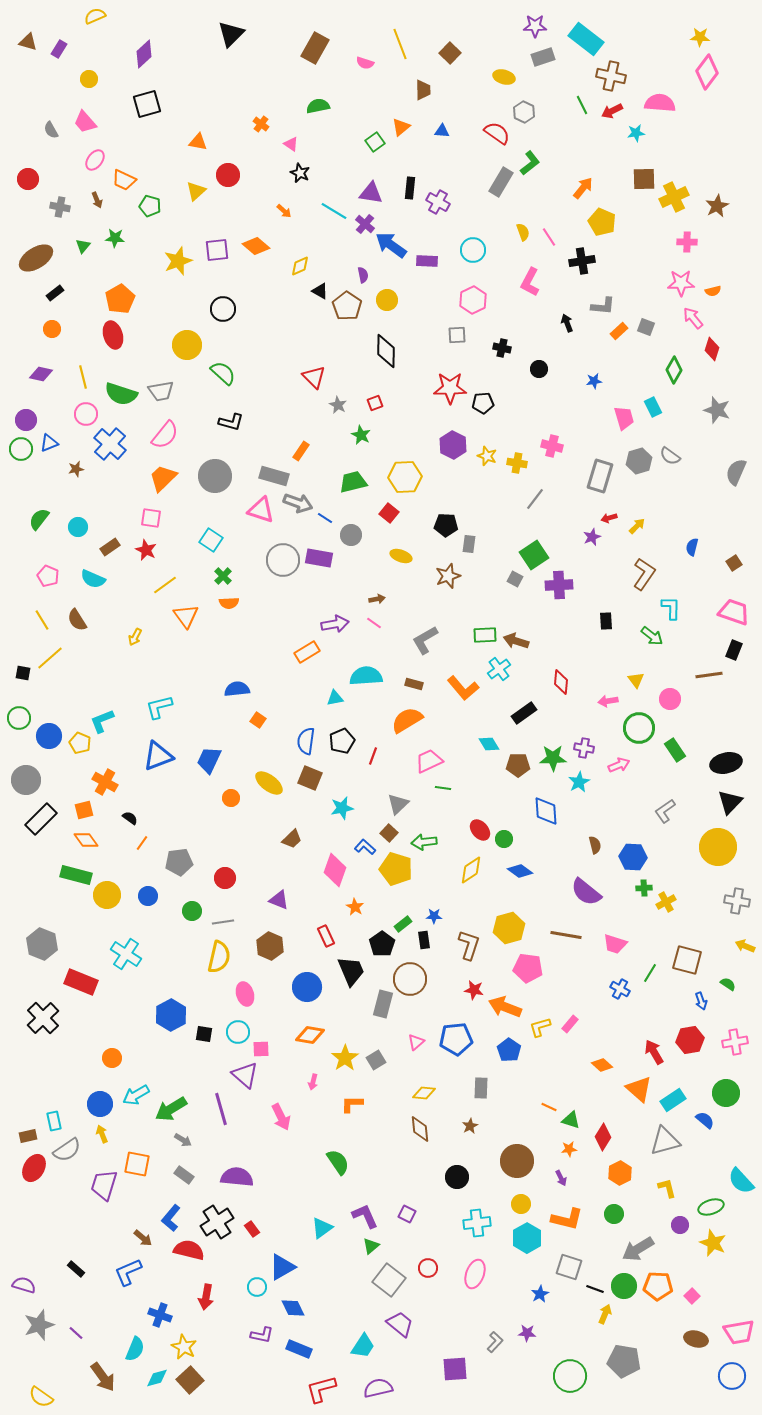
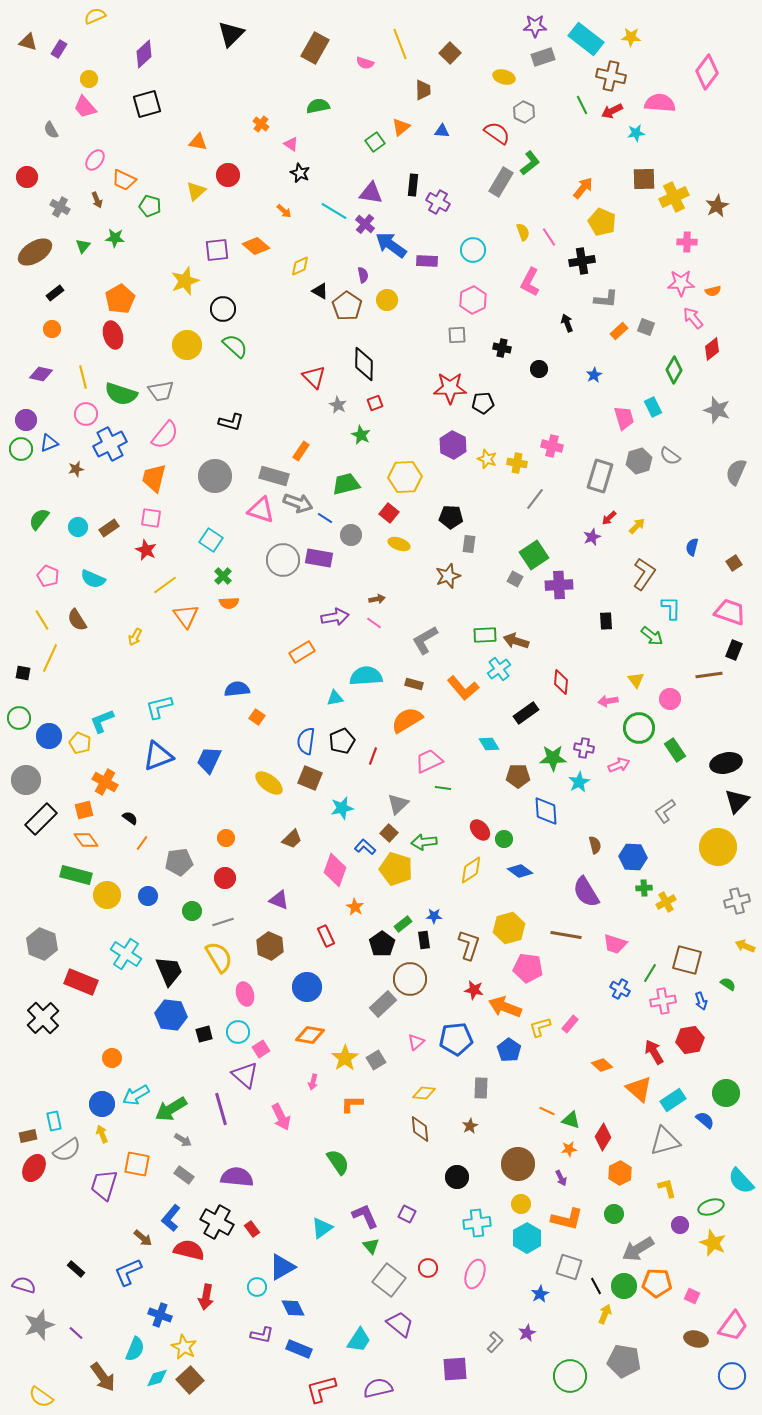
yellow star at (700, 37): moved 69 px left
pink trapezoid at (85, 122): moved 15 px up
red circle at (28, 179): moved 1 px left, 2 px up
black rectangle at (410, 188): moved 3 px right, 3 px up
gray cross at (60, 207): rotated 18 degrees clockwise
brown ellipse at (36, 258): moved 1 px left, 6 px up
yellow star at (178, 261): moved 7 px right, 20 px down
gray L-shape at (603, 306): moved 3 px right, 7 px up
red diamond at (712, 349): rotated 35 degrees clockwise
black diamond at (386, 351): moved 22 px left, 13 px down
green semicircle at (223, 373): moved 12 px right, 27 px up
blue star at (594, 381): moved 6 px up; rotated 21 degrees counterclockwise
blue cross at (110, 444): rotated 20 degrees clockwise
yellow star at (487, 456): moved 3 px down
orange trapezoid at (163, 478): moved 9 px left; rotated 32 degrees counterclockwise
green trapezoid at (353, 482): moved 7 px left, 2 px down
red arrow at (609, 518): rotated 28 degrees counterclockwise
black pentagon at (446, 525): moved 5 px right, 8 px up
brown rectangle at (110, 547): moved 1 px left, 19 px up
yellow ellipse at (401, 556): moved 2 px left, 12 px up
pink trapezoid at (734, 612): moved 4 px left
purple arrow at (335, 624): moved 7 px up
orange rectangle at (307, 652): moved 5 px left
yellow line at (50, 658): rotated 24 degrees counterclockwise
black rectangle at (524, 713): moved 2 px right
orange square at (258, 720): moved 1 px left, 3 px up
brown pentagon at (518, 765): moved 11 px down
orange circle at (231, 798): moved 5 px left, 40 px down
black triangle at (730, 802): moved 7 px right, 1 px up
purple semicircle at (586, 892): rotated 20 degrees clockwise
gray cross at (737, 901): rotated 25 degrees counterclockwise
gray line at (223, 922): rotated 10 degrees counterclockwise
yellow semicircle at (219, 957): rotated 44 degrees counterclockwise
black trapezoid at (351, 971): moved 182 px left
gray rectangle at (383, 1004): rotated 32 degrees clockwise
blue hexagon at (171, 1015): rotated 24 degrees counterclockwise
black square at (204, 1034): rotated 24 degrees counterclockwise
pink cross at (735, 1042): moved 72 px left, 41 px up
pink square at (261, 1049): rotated 30 degrees counterclockwise
blue circle at (100, 1104): moved 2 px right
orange line at (549, 1107): moved 2 px left, 4 px down
brown circle at (517, 1161): moved 1 px right, 3 px down
black cross at (217, 1222): rotated 28 degrees counterclockwise
green triangle at (371, 1246): rotated 30 degrees counterclockwise
orange pentagon at (658, 1286): moved 1 px left, 3 px up
black line at (595, 1289): moved 1 px right, 3 px up; rotated 42 degrees clockwise
pink square at (692, 1296): rotated 21 degrees counterclockwise
pink trapezoid at (739, 1332): moved 6 px left, 6 px up; rotated 44 degrees counterclockwise
purple star at (527, 1333): rotated 30 degrees counterclockwise
cyan trapezoid at (363, 1346): moved 4 px left, 6 px up
